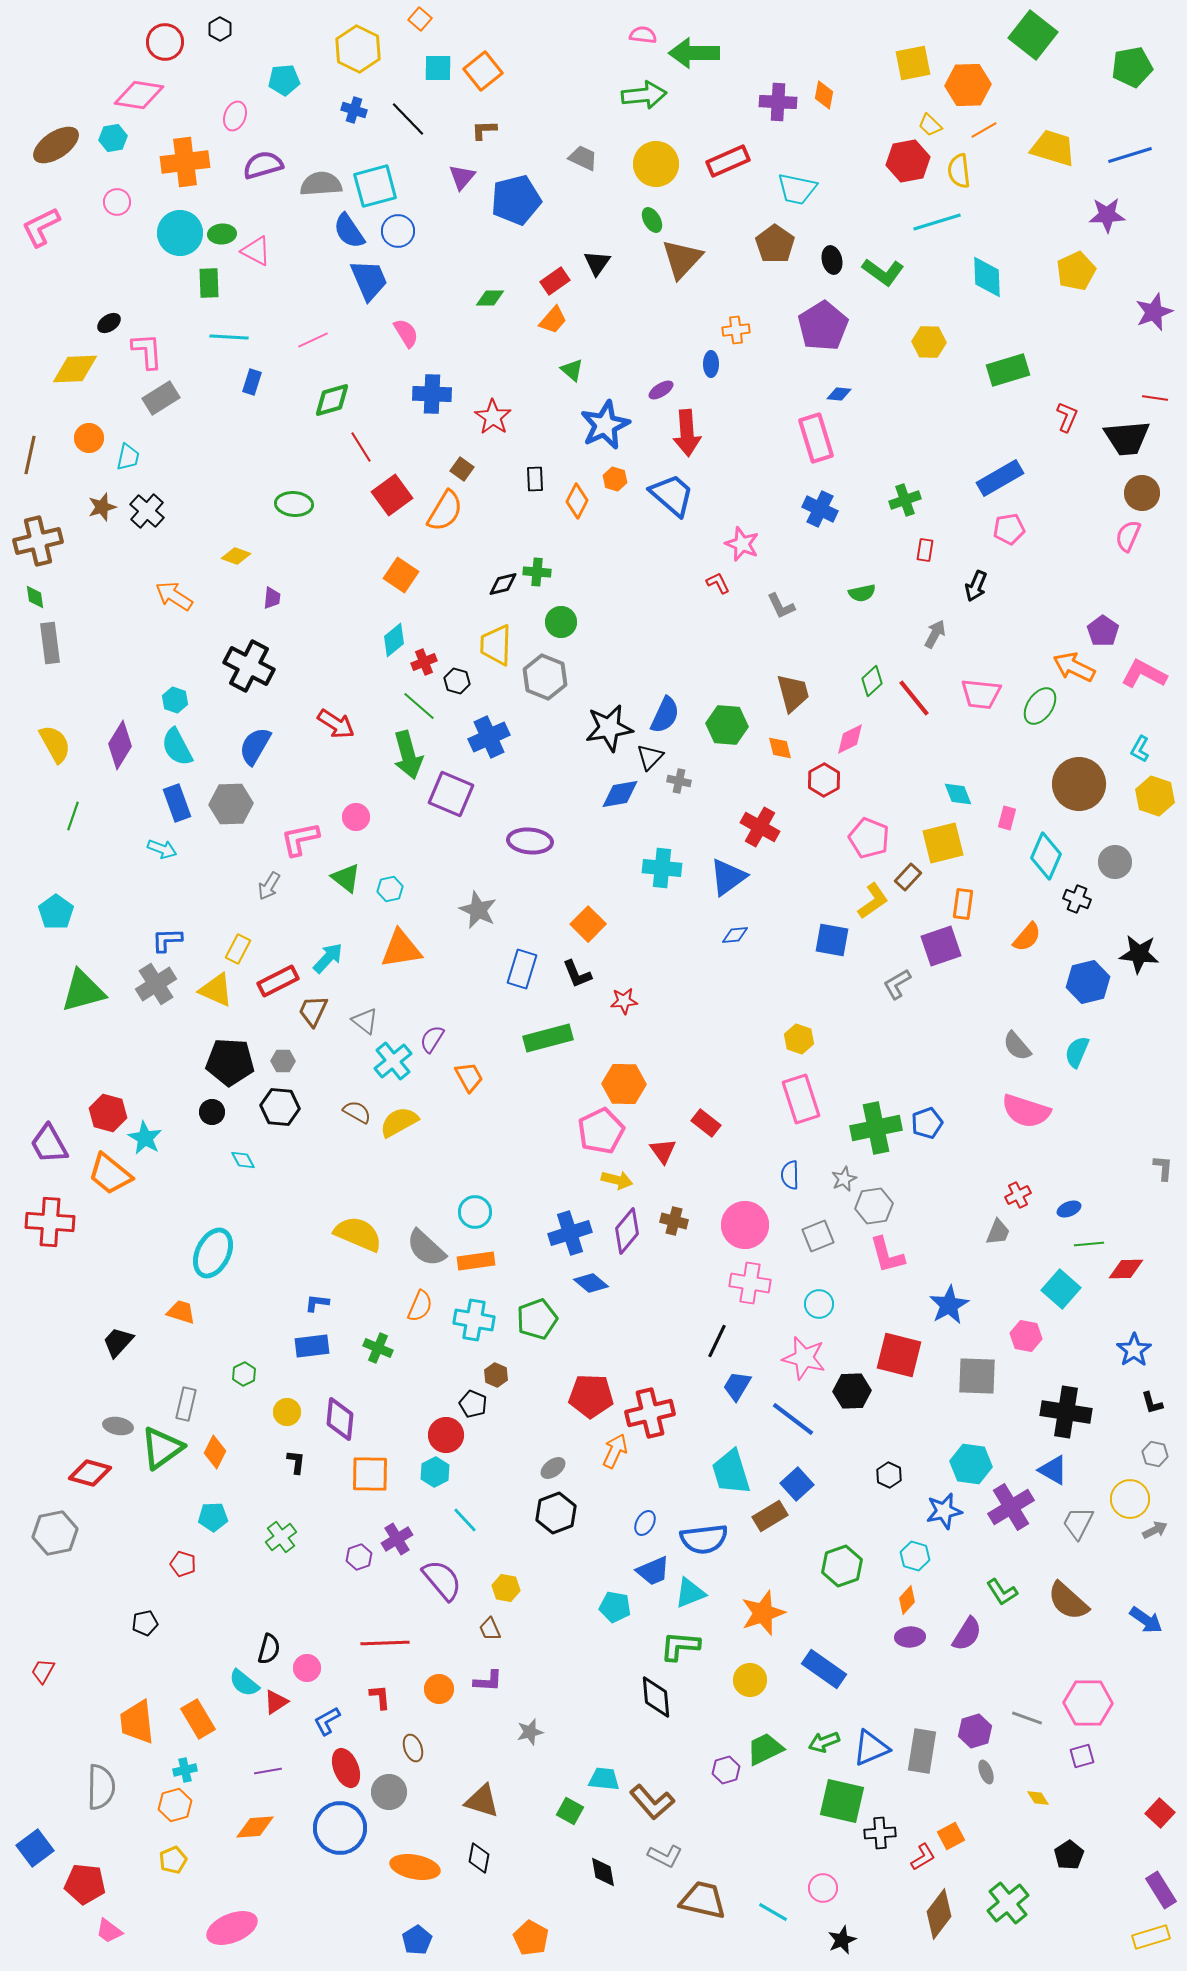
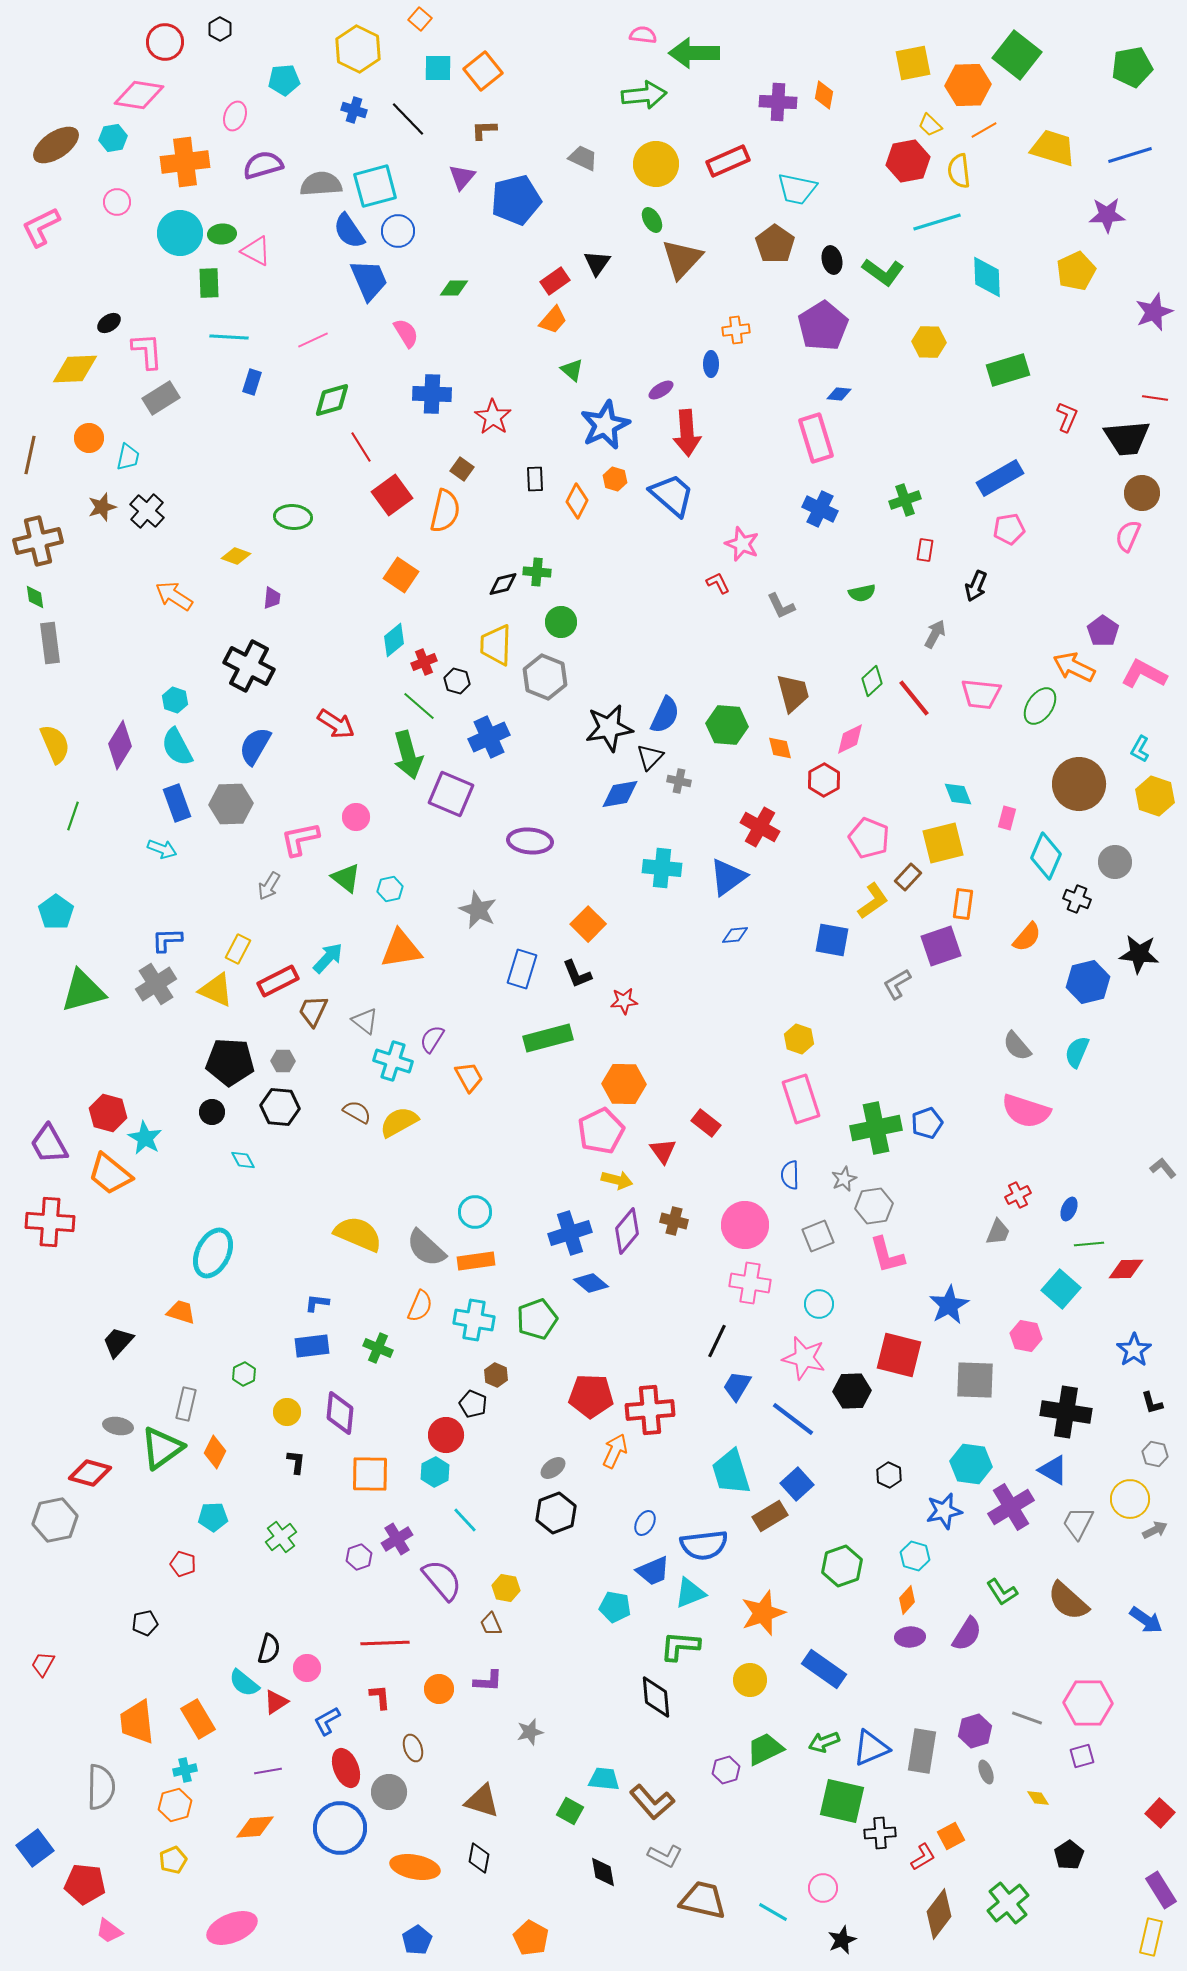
green square at (1033, 35): moved 16 px left, 20 px down
green diamond at (490, 298): moved 36 px left, 10 px up
green ellipse at (294, 504): moved 1 px left, 13 px down
orange semicircle at (445, 511): rotated 18 degrees counterclockwise
yellow semicircle at (55, 744): rotated 6 degrees clockwise
cyan cross at (393, 1061): rotated 33 degrees counterclockwise
gray L-shape at (1163, 1168): rotated 44 degrees counterclockwise
blue ellipse at (1069, 1209): rotated 45 degrees counterclockwise
gray square at (977, 1376): moved 2 px left, 4 px down
red cross at (650, 1413): moved 3 px up; rotated 9 degrees clockwise
purple diamond at (340, 1419): moved 6 px up
gray hexagon at (55, 1533): moved 13 px up
blue semicircle at (704, 1539): moved 6 px down
brown trapezoid at (490, 1629): moved 1 px right, 5 px up
red trapezoid at (43, 1671): moved 7 px up
yellow rectangle at (1151, 1937): rotated 60 degrees counterclockwise
